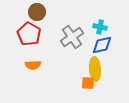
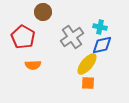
brown circle: moved 6 px right
red pentagon: moved 6 px left, 3 px down
yellow ellipse: moved 8 px left, 5 px up; rotated 45 degrees clockwise
